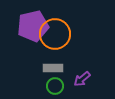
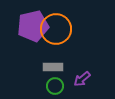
orange circle: moved 1 px right, 5 px up
gray rectangle: moved 1 px up
